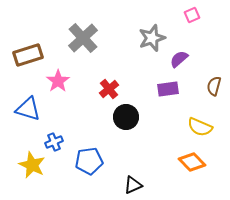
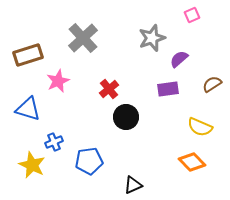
pink star: rotated 10 degrees clockwise
brown semicircle: moved 2 px left, 2 px up; rotated 42 degrees clockwise
